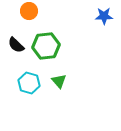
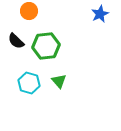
blue star: moved 4 px left, 2 px up; rotated 24 degrees counterclockwise
black semicircle: moved 4 px up
